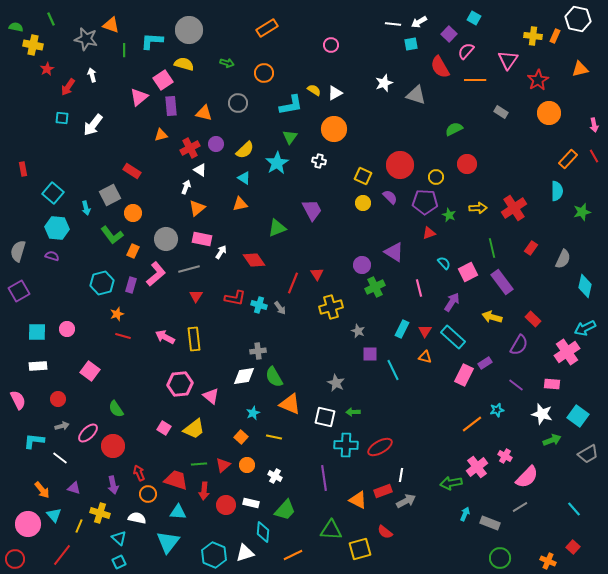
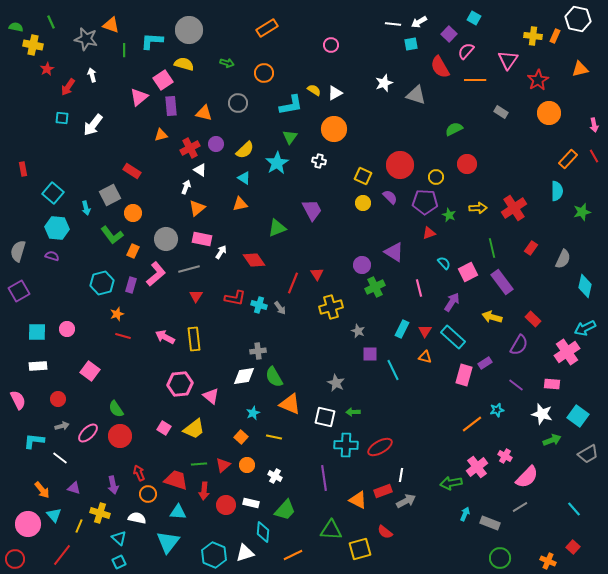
green line at (51, 19): moved 3 px down
pink rectangle at (464, 375): rotated 10 degrees counterclockwise
red circle at (113, 446): moved 7 px right, 10 px up
